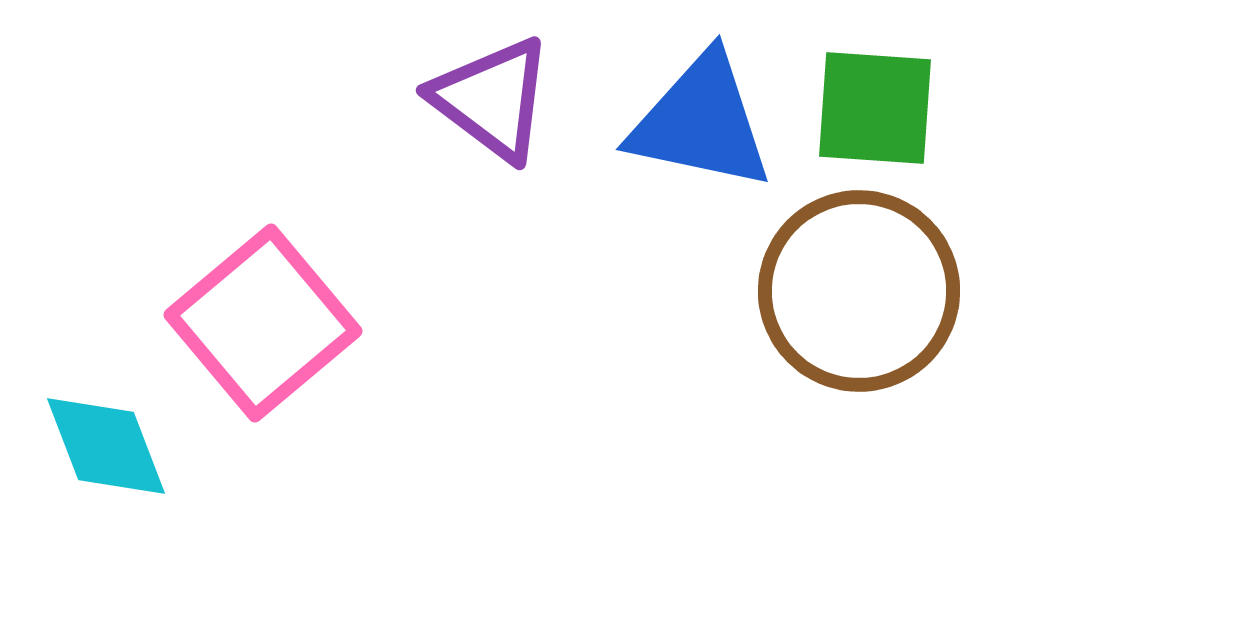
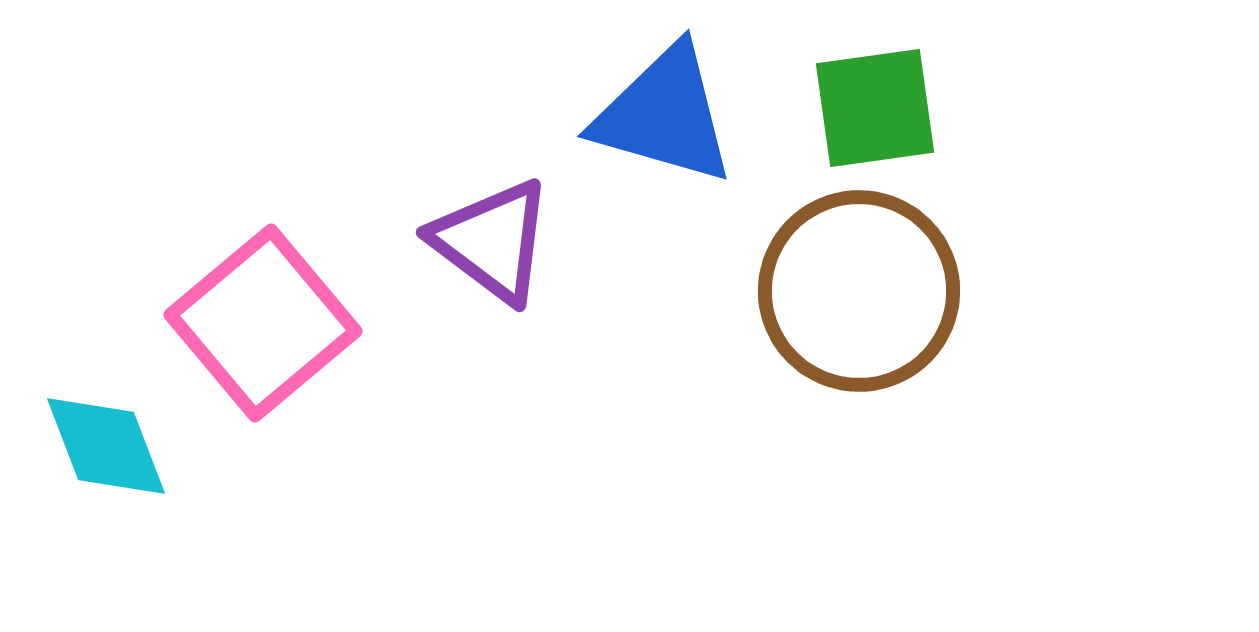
purple triangle: moved 142 px down
green square: rotated 12 degrees counterclockwise
blue triangle: moved 37 px left, 7 px up; rotated 4 degrees clockwise
